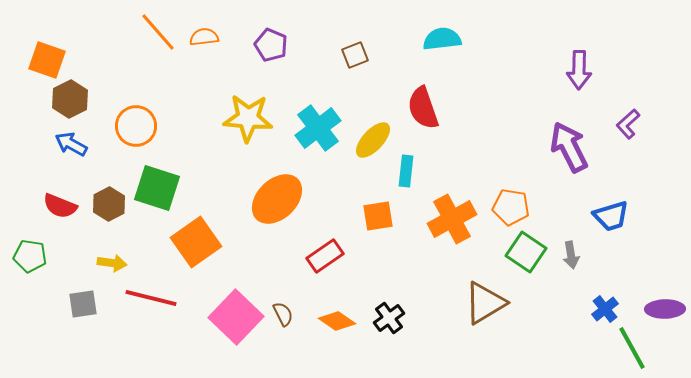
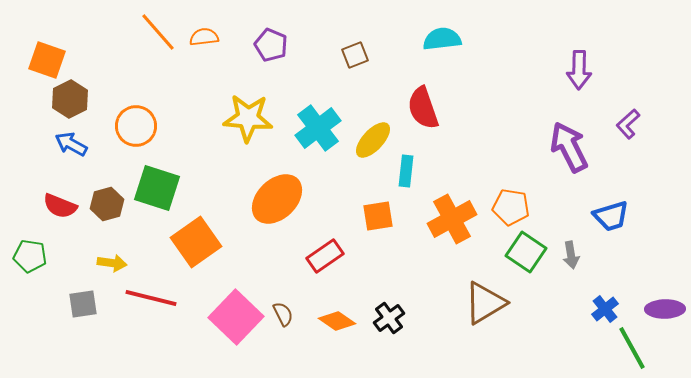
brown hexagon at (109, 204): moved 2 px left; rotated 12 degrees clockwise
